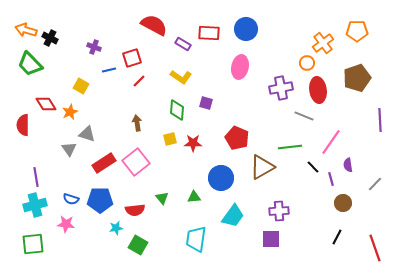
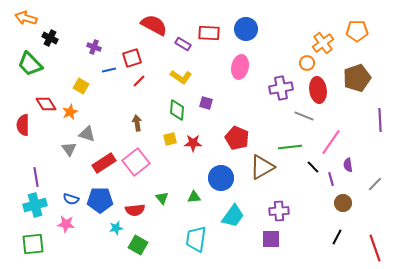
orange arrow at (26, 30): moved 12 px up
